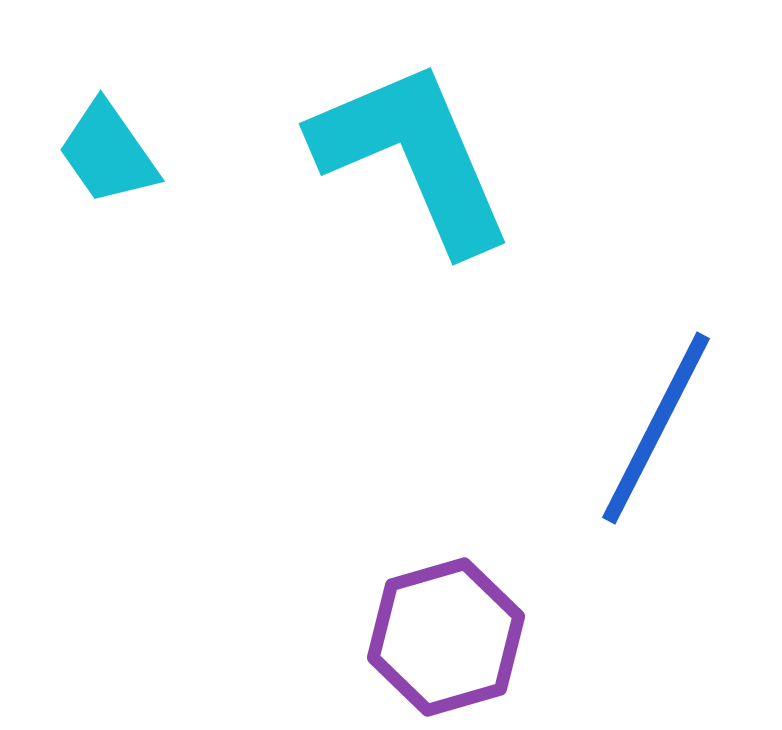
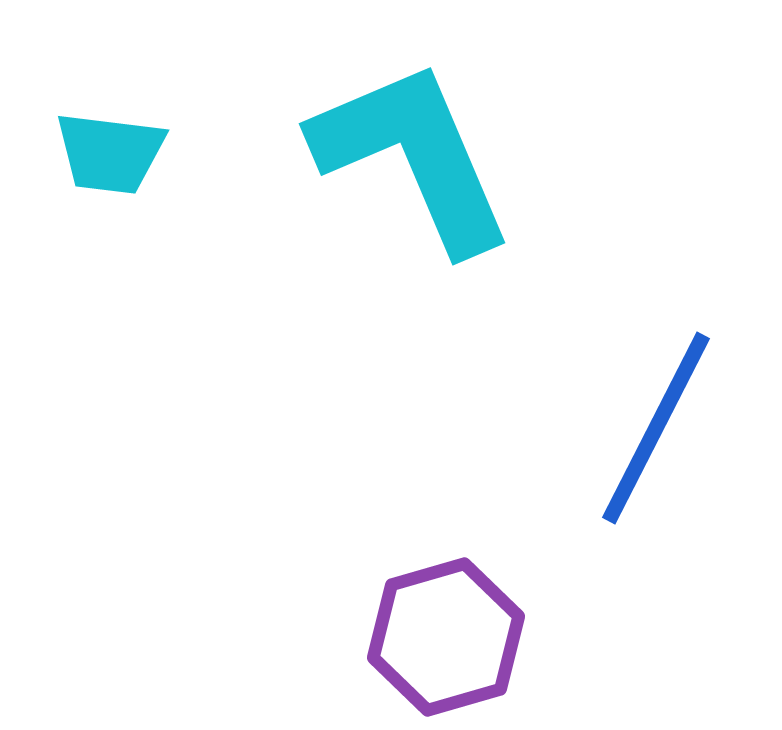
cyan trapezoid: moved 2 px right; rotated 48 degrees counterclockwise
